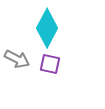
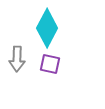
gray arrow: rotated 65 degrees clockwise
